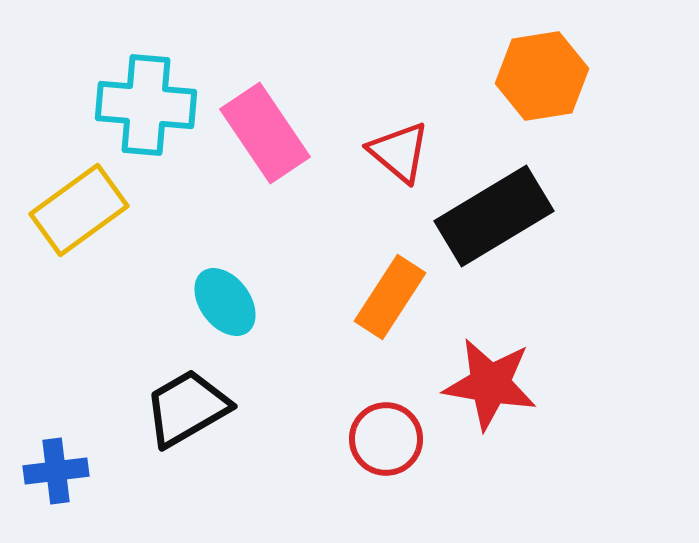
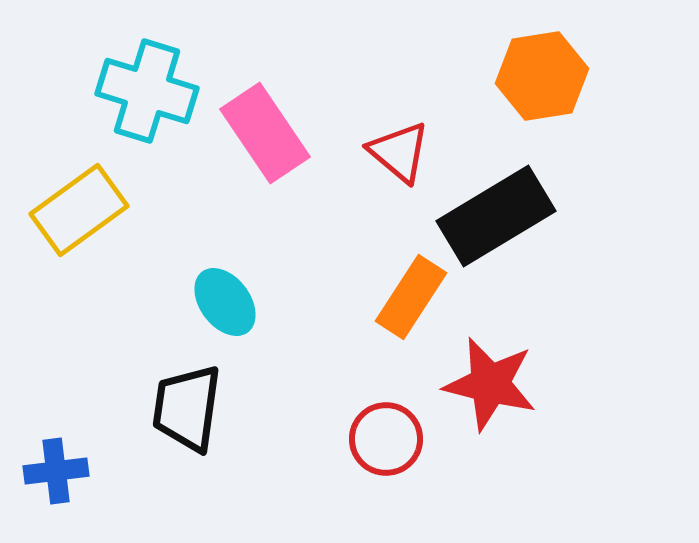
cyan cross: moved 1 px right, 14 px up; rotated 12 degrees clockwise
black rectangle: moved 2 px right
orange rectangle: moved 21 px right
red star: rotated 4 degrees clockwise
black trapezoid: rotated 52 degrees counterclockwise
